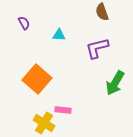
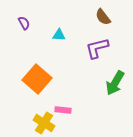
brown semicircle: moved 1 px right, 5 px down; rotated 18 degrees counterclockwise
